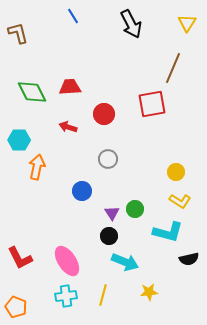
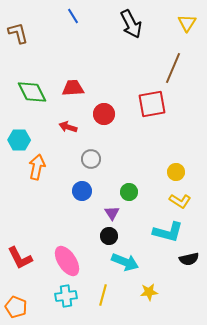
red trapezoid: moved 3 px right, 1 px down
gray circle: moved 17 px left
green circle: moved 6 px left, 17 px up
